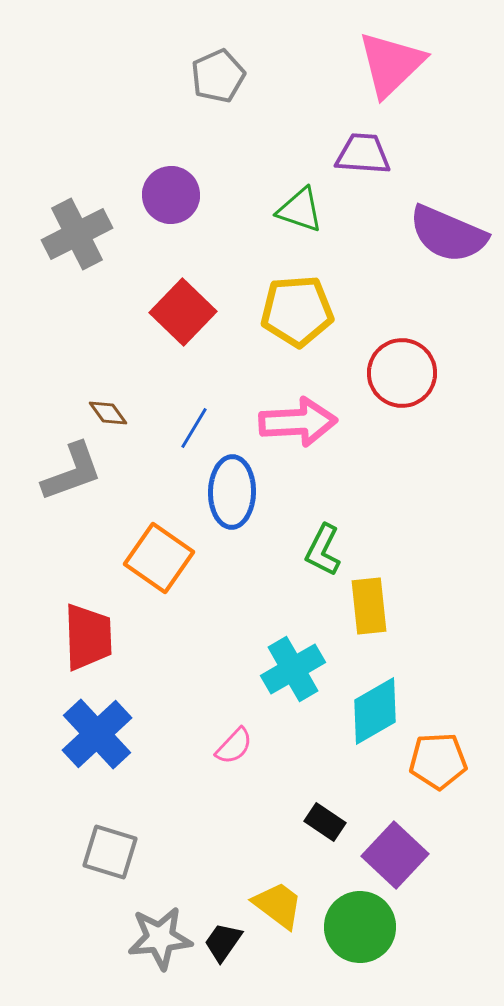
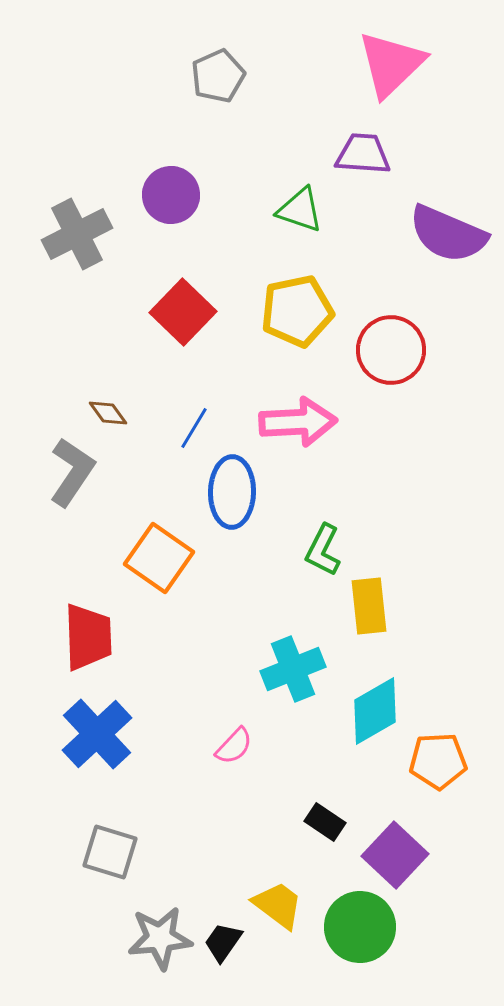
yellow pentagon: rotated 8 degrees counterclockwise
red circle: moved 11 px left, 23 px up
gray L-shape: rotated 36 degrees counterclockwise
cyan cross: rotated 8 degrees clockwise
